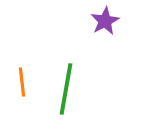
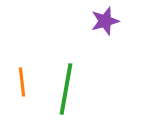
purple star: rotated 12 degrees clockwise
